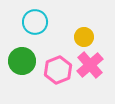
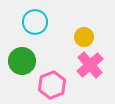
pink hexagon: moved 6 px left, 15 px down
